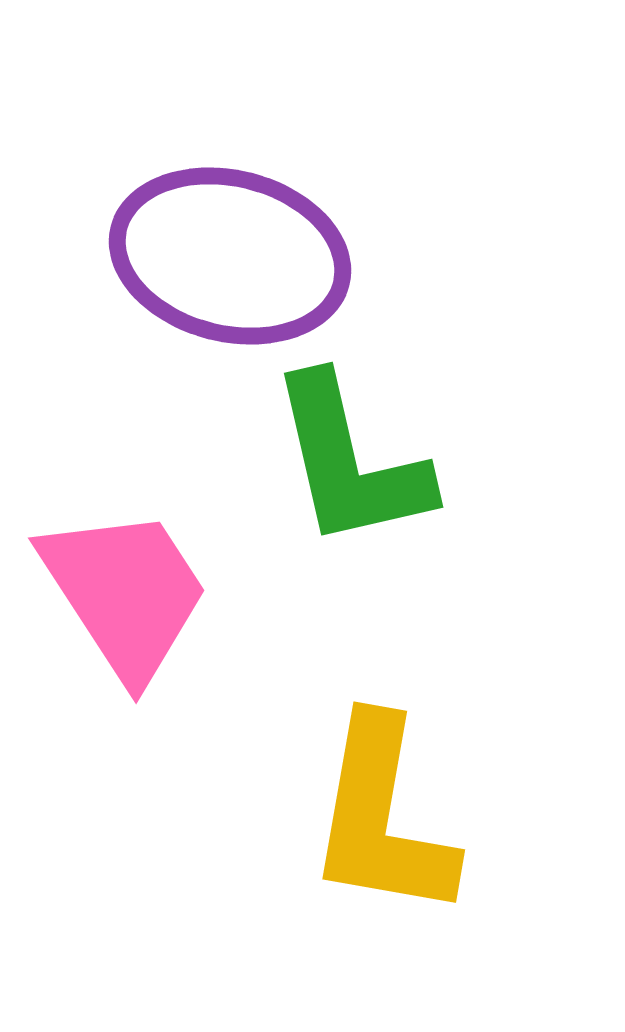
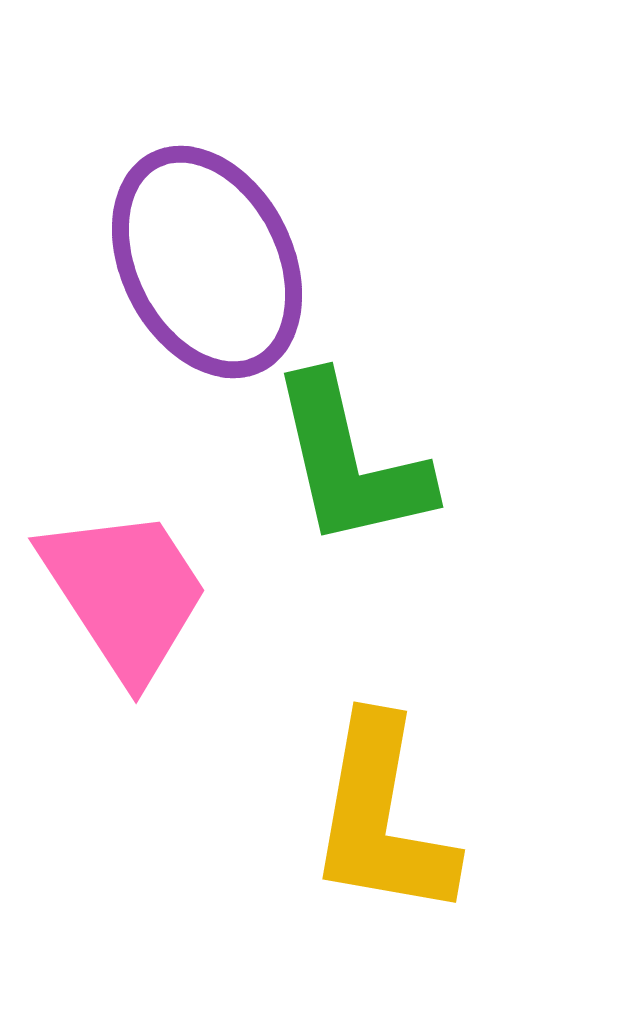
purple ellipse: moved 23 px left, 6 px down; rotated 49 degrees clockwise
